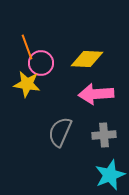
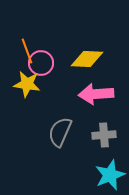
orange line: moved 4 px down
